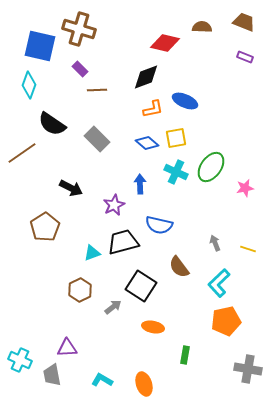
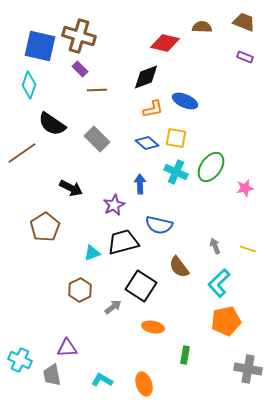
brown cross at (79, 29): moved 7 px down
yellow square at (176, 138): rotated 20 degrees clockwise
gray arrow at (215, 243): moved 3 px down
